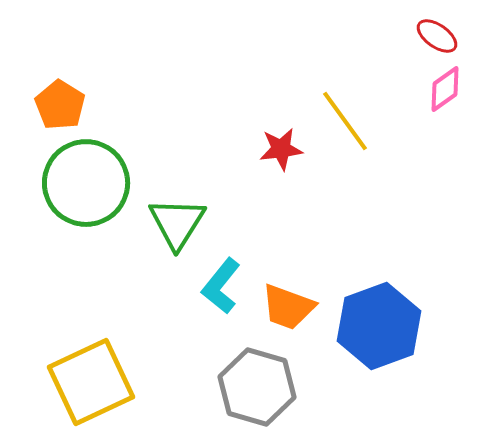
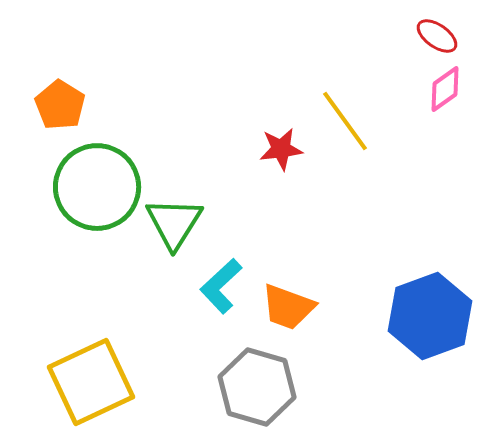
green circle: moved 11 px right, 4 px down
green triangle: moved 3 px left
cyan L-shape: rotated 8 degrees clockwise
blue hexagon: moved 51 px right, 10 px up
